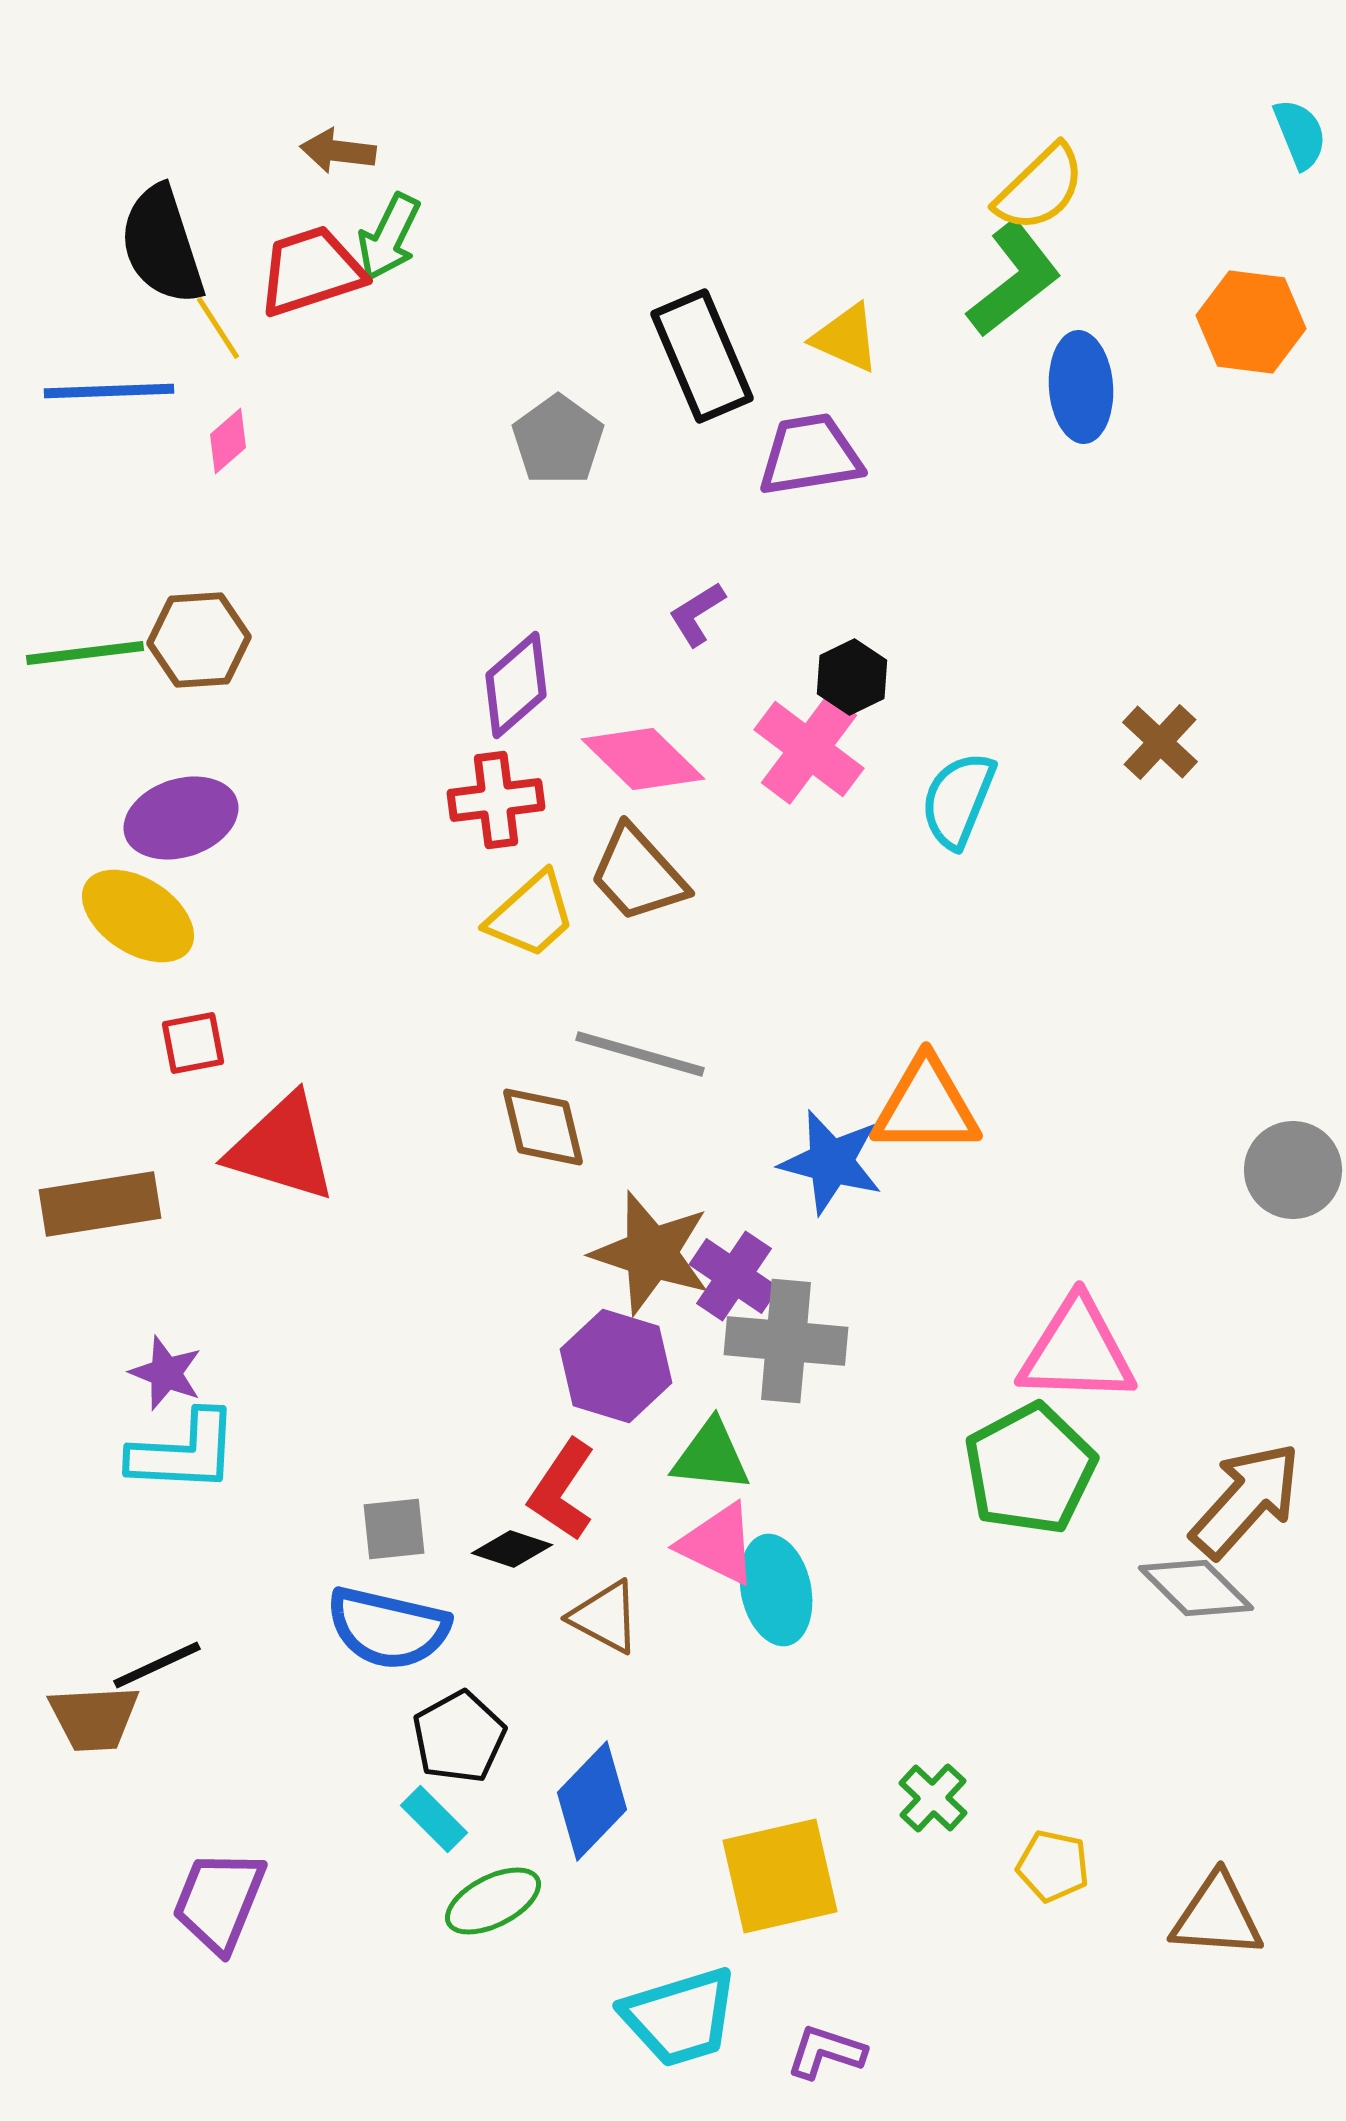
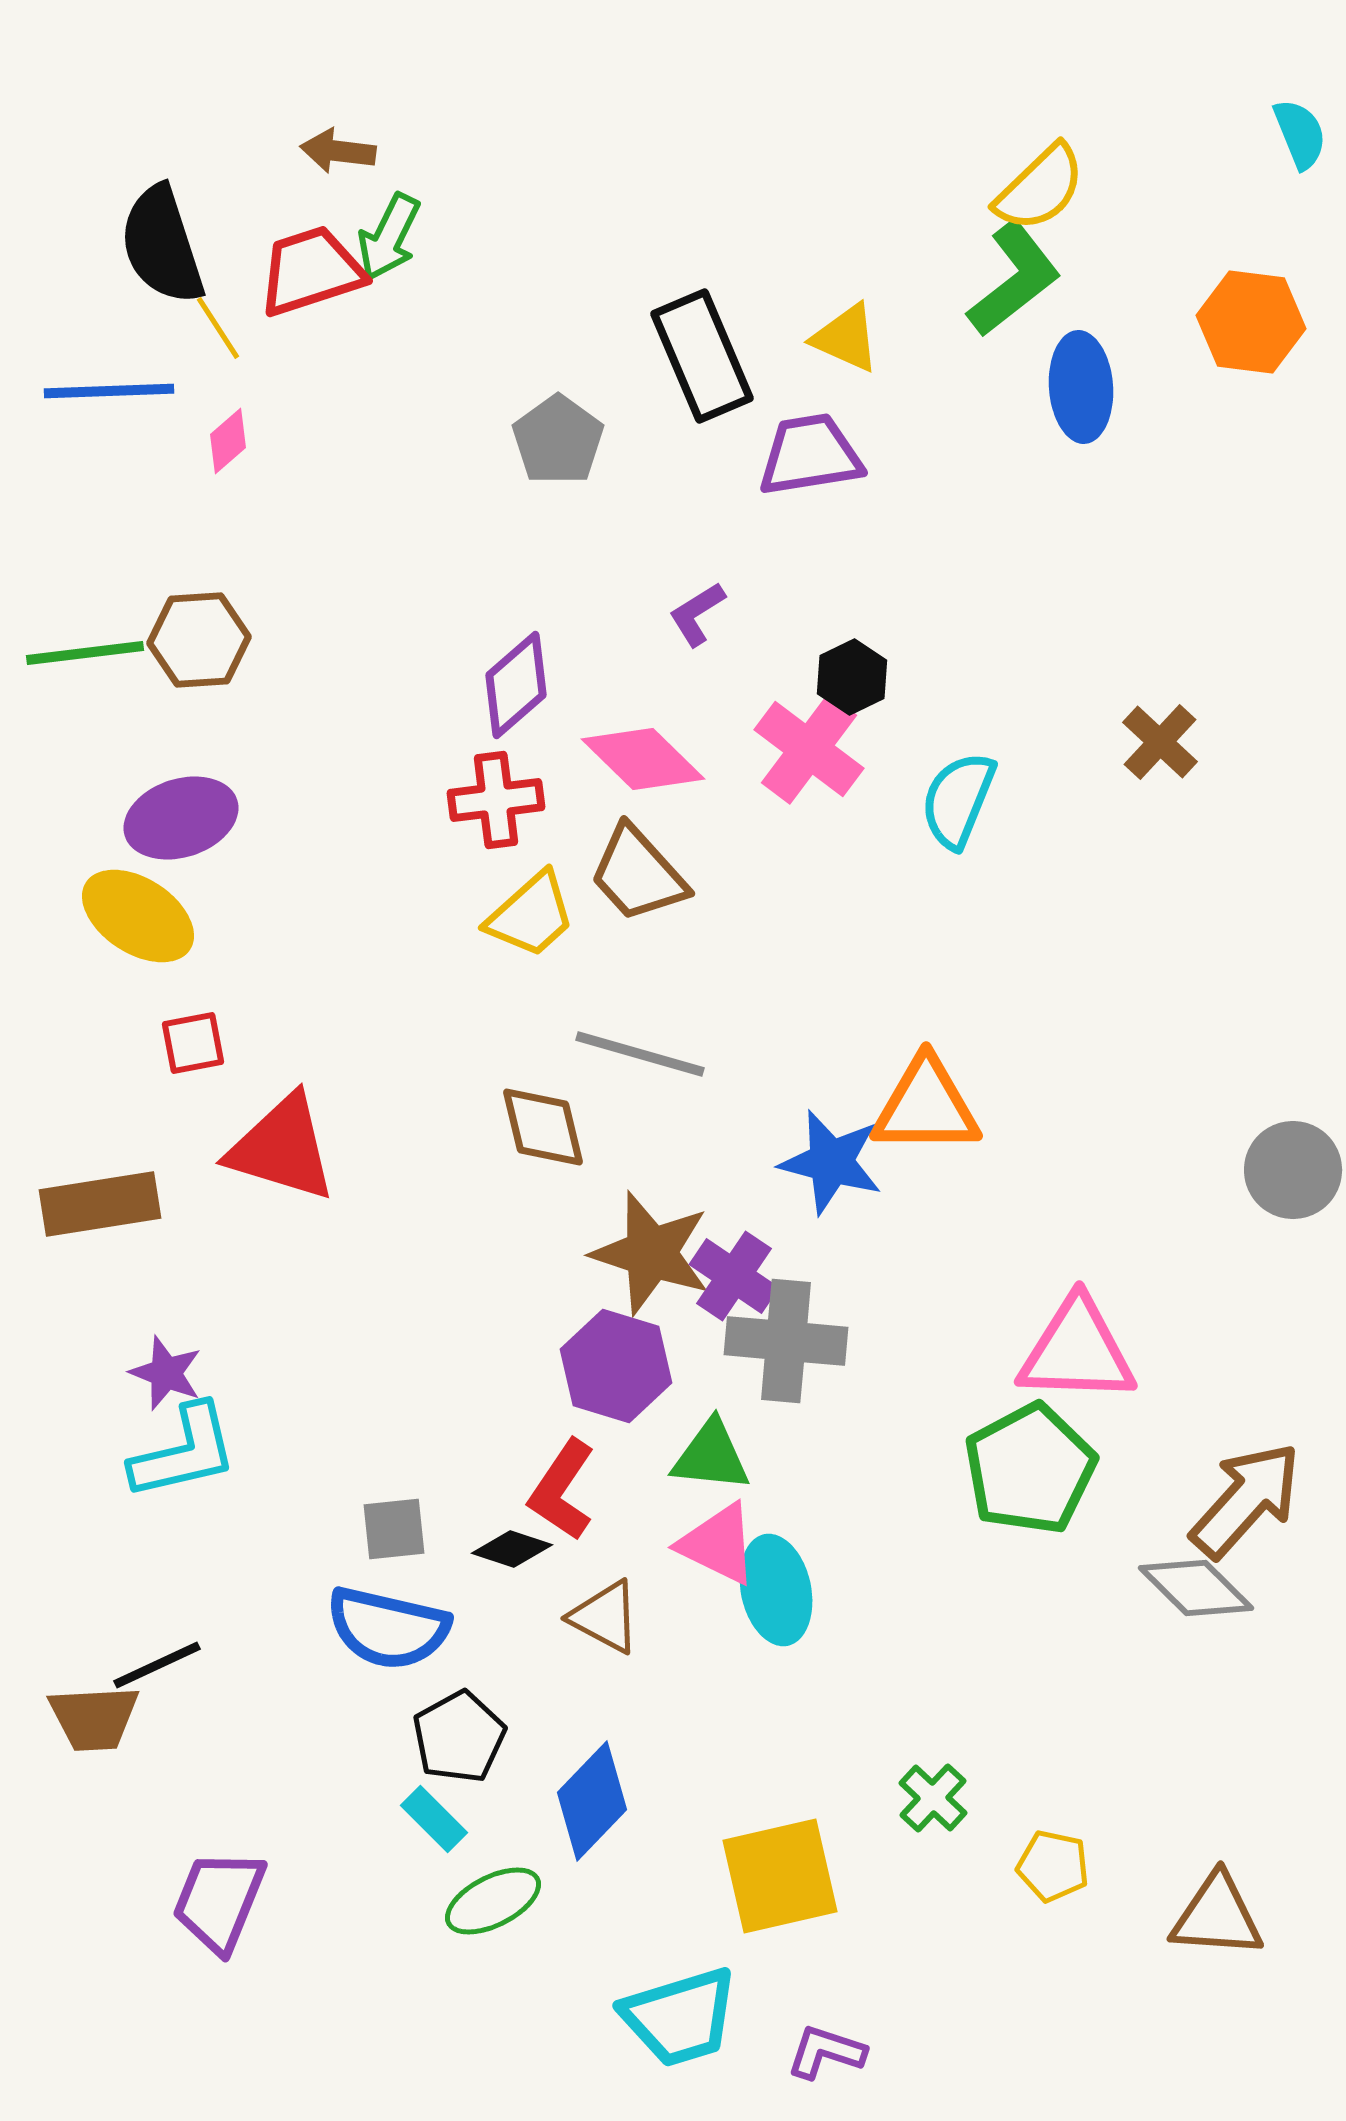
cyan L-shape at (184, 1452): rotated 16 degrees counterclockwise
